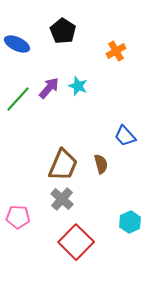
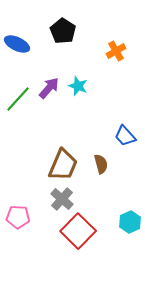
red square: moved 2 px right, 11 px up
